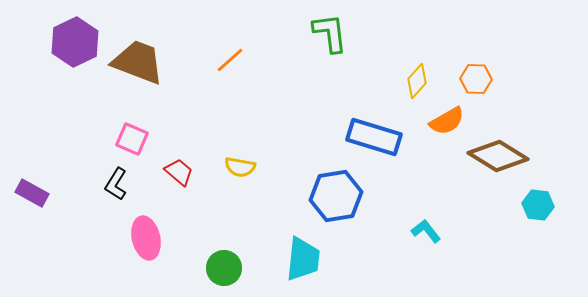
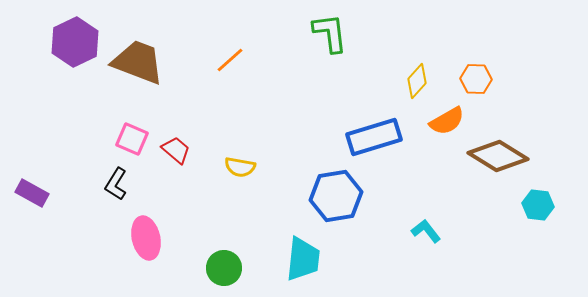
blue rectangle: rotated 34 degrees counterclockwise
red trapezoid: moved 3 px left, 22 px up
